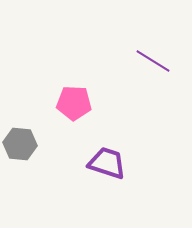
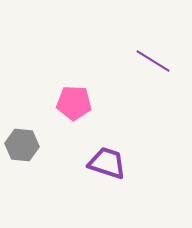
gray hexagon: moved 2 px right, 1 px down
